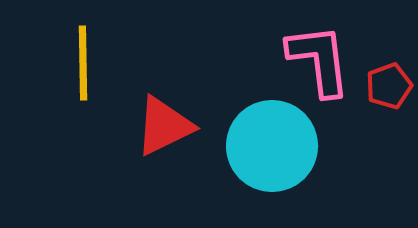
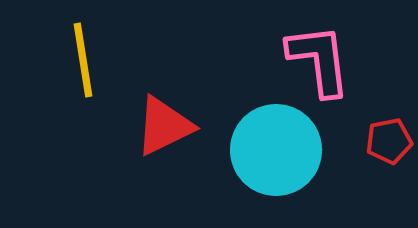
yellow line: moved 3 px up; rotated 8 degrees counterclockwise
red pentagon: moved 55 px down; rotated 9 degrees clockwise
cyan circle: moved 4 px right, 4 px down
